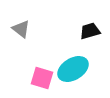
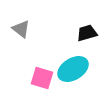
black trapezoid: moved 3 px left, 2 px down
